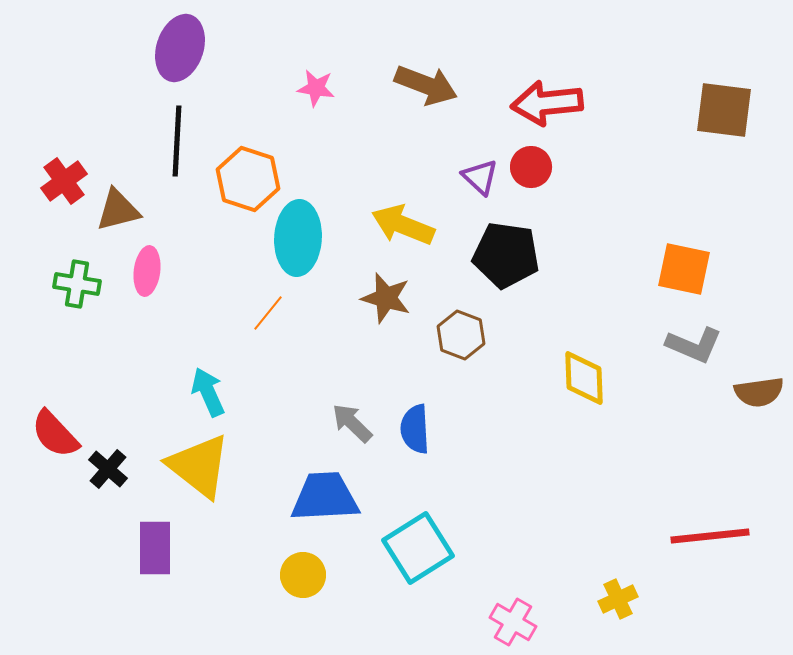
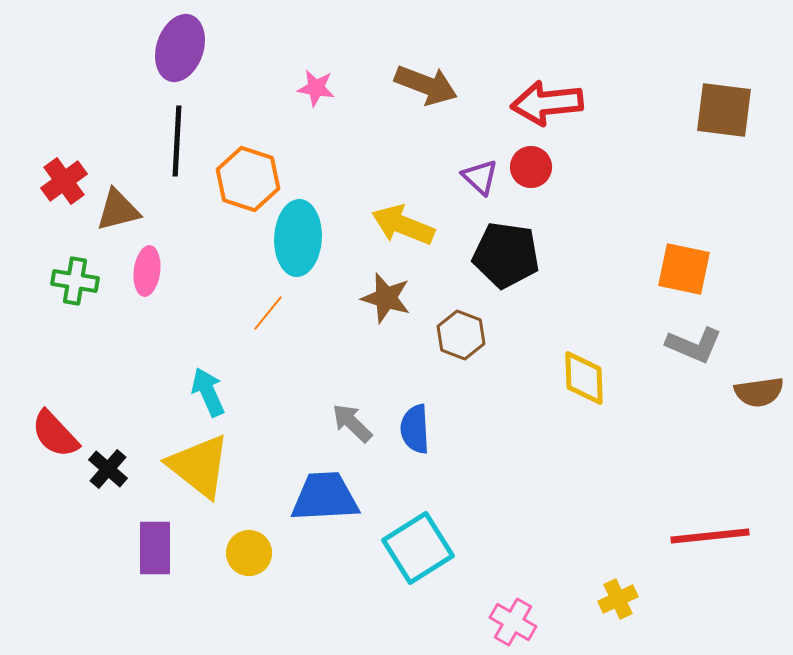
green cross: moved 2 px left, 3 px up
yellow circle: moved 54 px left, 22 px up
